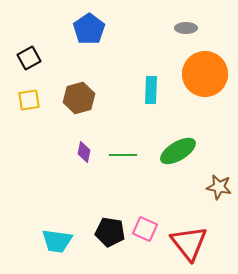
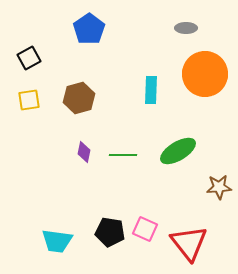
brown star: rotated 15 degrees counterclockwise
